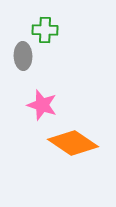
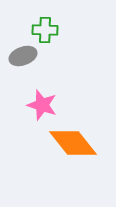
gray ellipse: rotated 72 degrees clockwise
orange diamond: rotated 18 degrees clockwise
